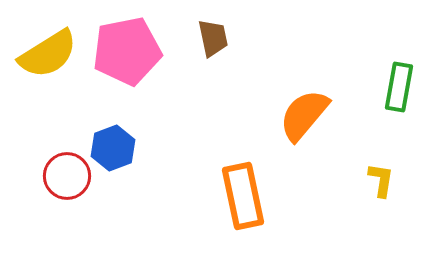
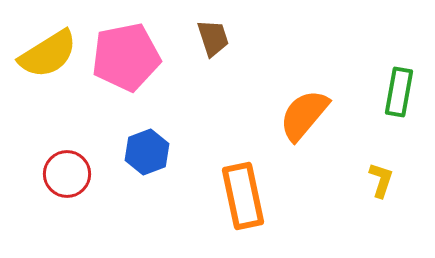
brown trapezoid: rotated 6 degrees counterclockwise
pink pentagon: moved 1 px left, 6 px down
green rectangle: moved 5 px down
blue hexagon: moved 34 px right, 4 px down
red circle: moved 2 px up
yellow L-shape: rotated 9 degrees clockwise
